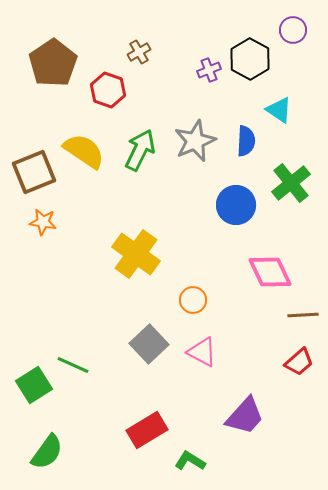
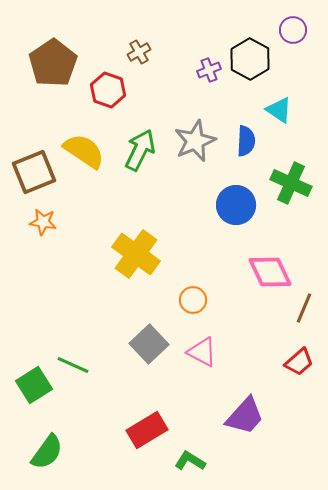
green cross: rotated 27 degrees counterclockwise
brown line: moved 1 px right, 7 px up; rotated 64 degrees counterclockwise
